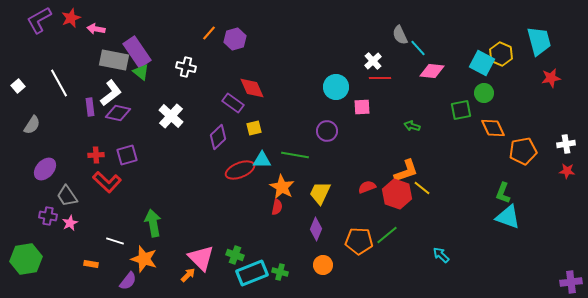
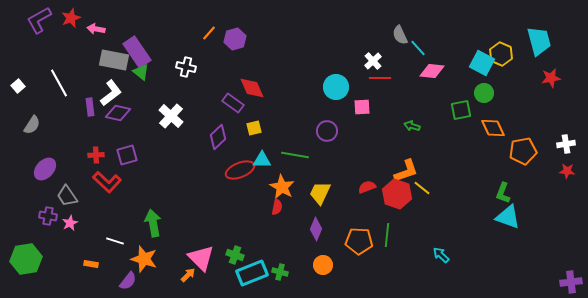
green line at (387, 235): rotated 45 degrees counterclockwise
